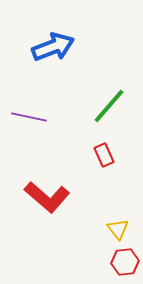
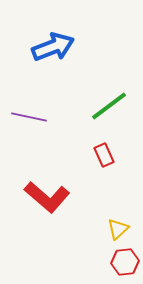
green line: rotated 12 degrees clockwise
yellow triangle: rotated 25 degrees clockwise
